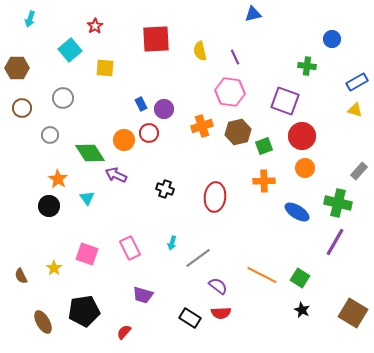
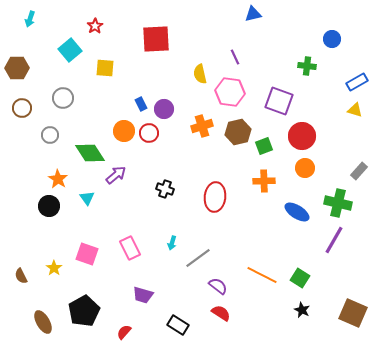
yellow semicircle at (200, 51): moved 23 px down
purple square at (285, 101): moved 6 px left
orange circle at (124, 140): moved 9 px up
purple arrow at (116, 175): rotated 115 degrees clockwise
purple line at (335, 242): moved 1 px left, 2 px up
black pentagon at (84, 311): rotated 20 degrees counterclockwise
red semicircle at (221, 313): rotated 144 degrees counterclockwise
brown square at (353, 313): rotated 8 degrees counterclockwise
black rectangle at (190, 318): moved 12 px left, 7 px down
